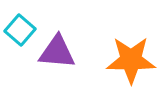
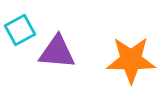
cyan square: rotated 20 degrees clockwise
